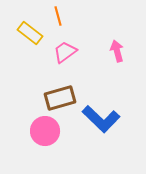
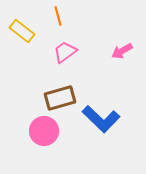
yellow rectangle: moved 8 px left, 2 px up
pink arrow: moved 5 px right; rotated 105 degrees counterclockwise
pink circle: moved 1 px left
